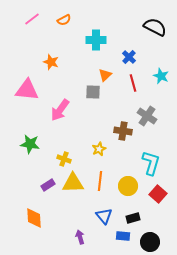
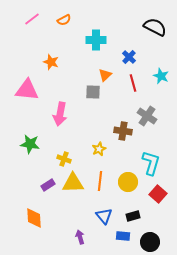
pink arrow: moved 4 px down; rotated 25 degrees counterclockwise
yellow circle: moved 4 px up
black rectangle: moved 2 px up
